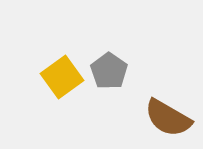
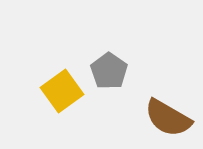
yellow square: moved 14 px down
